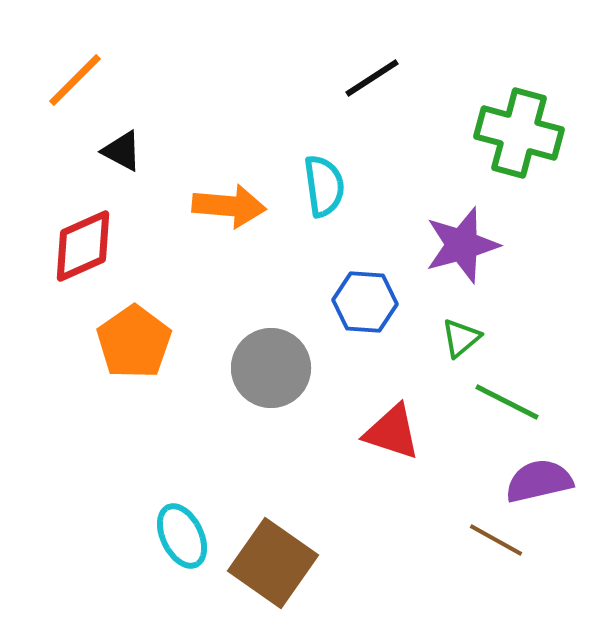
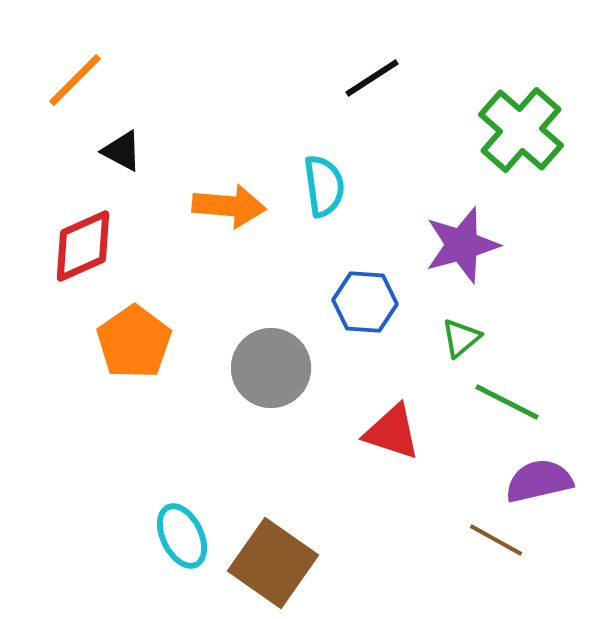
green cross: moved 2 px right, 3 px up; rotated 26 degrees clockwise
